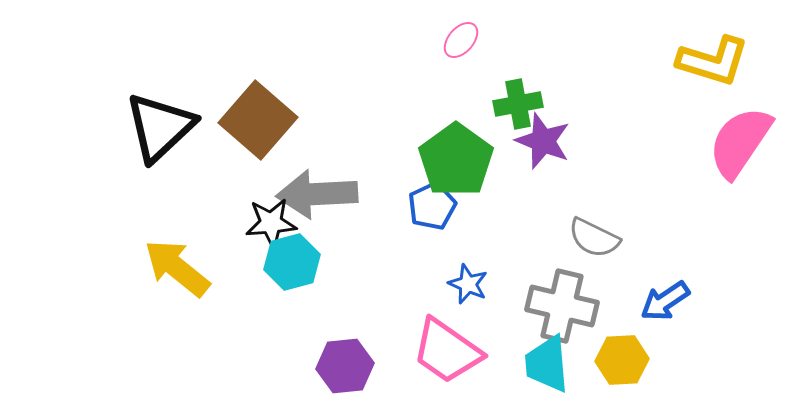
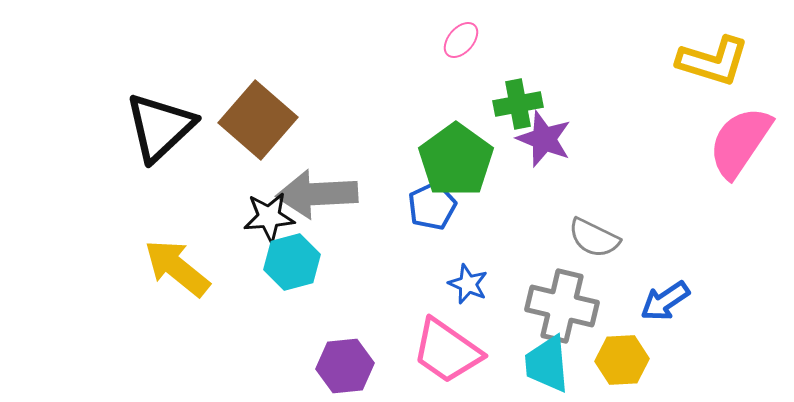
purple star: moved 1 px right, 2 px up
black star: moved 2 px left, 6 px up
